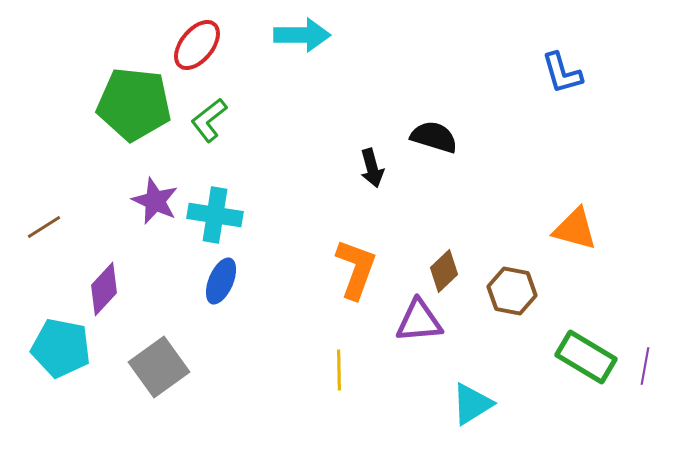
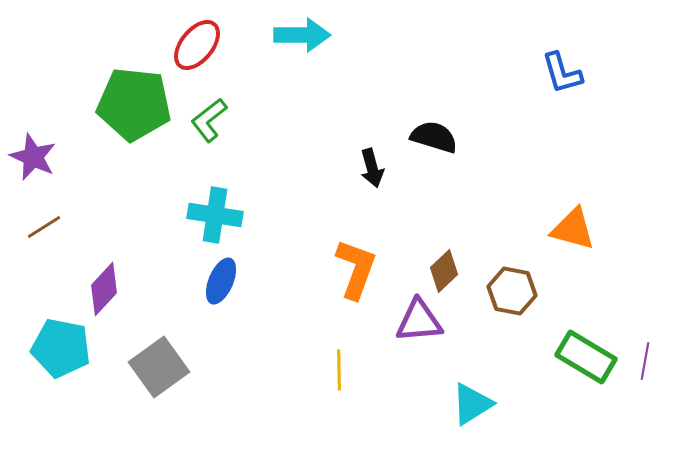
purple star: moved 122 px left, 44 px up
orange triangle: moved 2 px left
purple line: moved 5 px up
